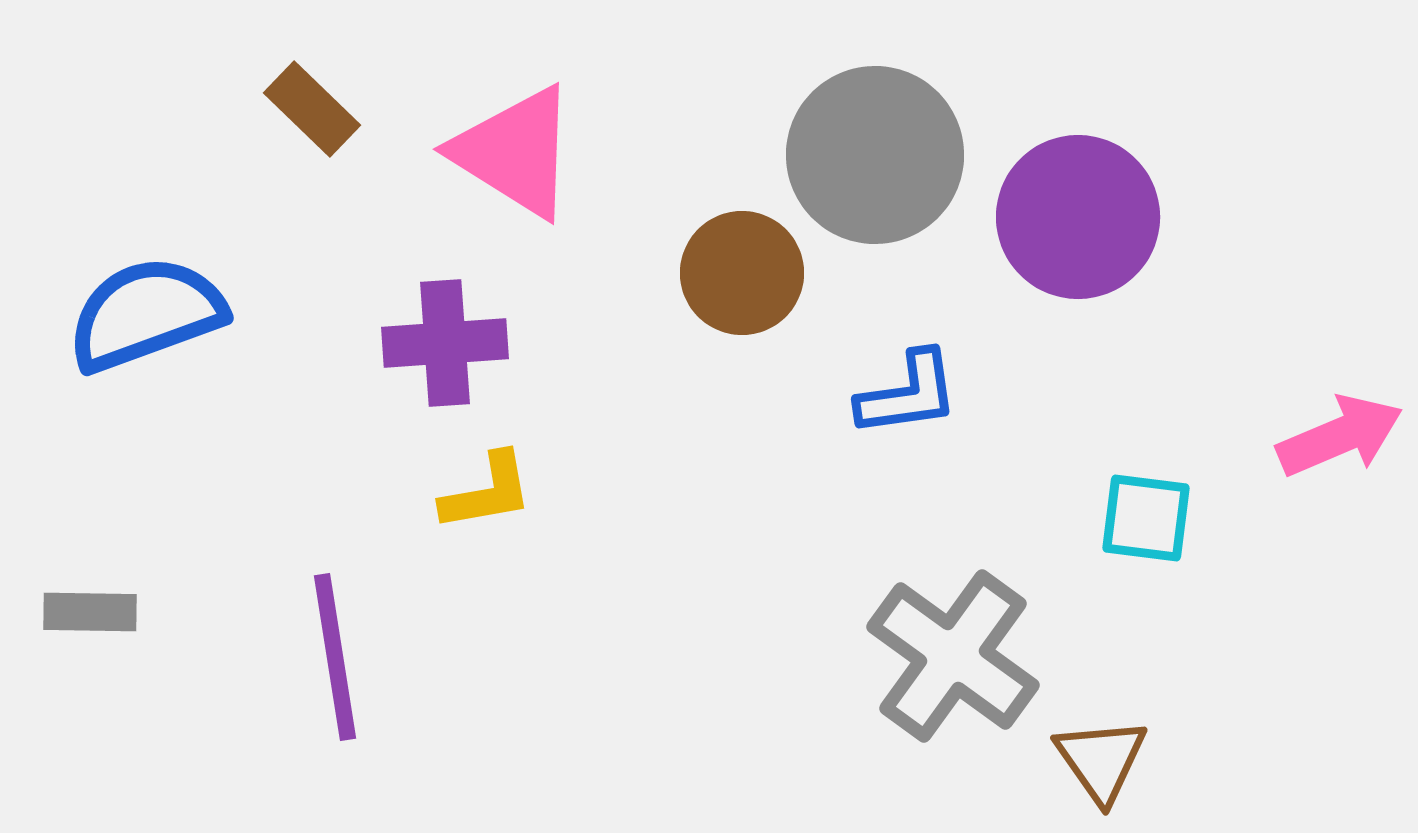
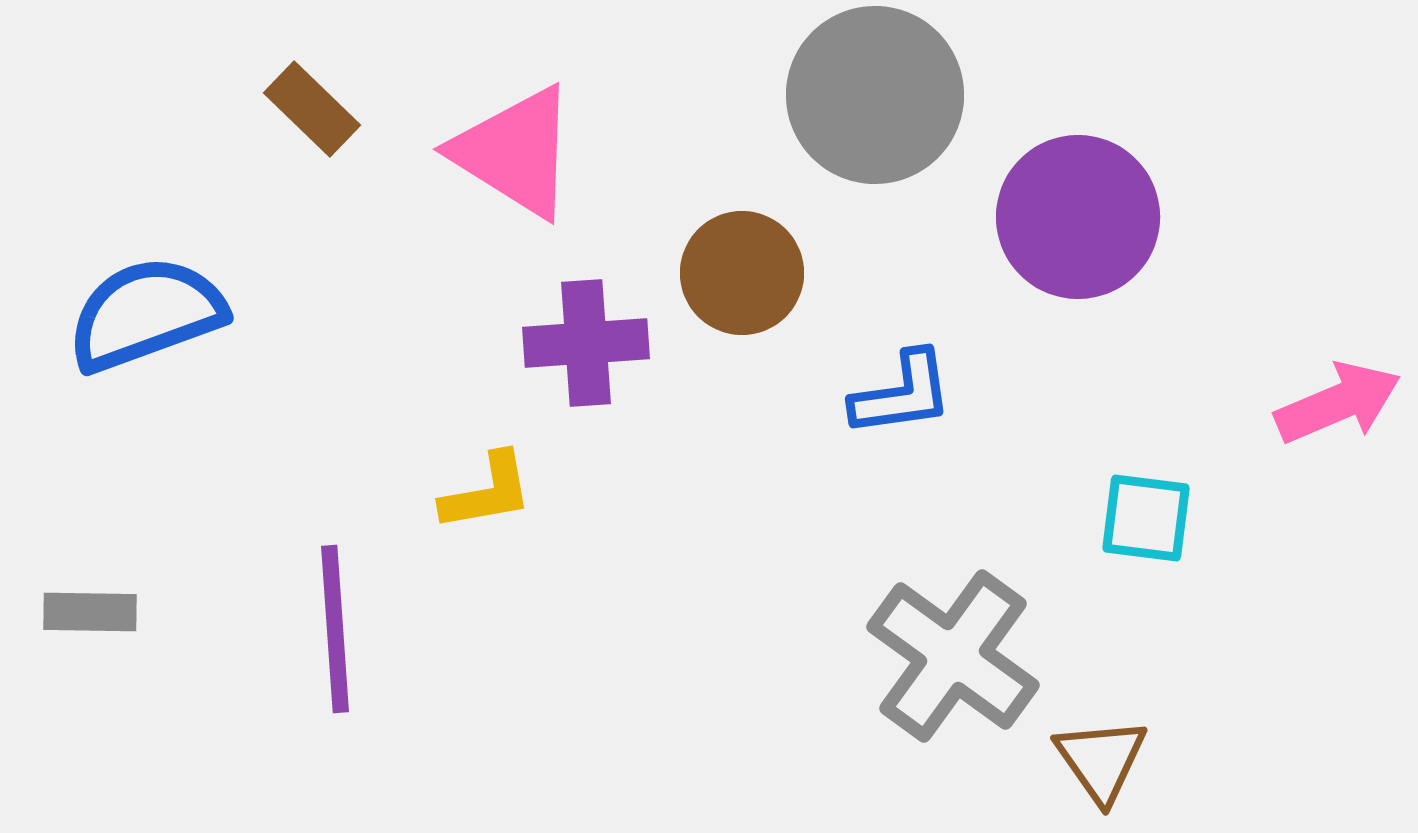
gray circle: moved 60 px up
purple cross: moved 141 px right
blue L-shape: moved 6 px left
pink arrow: moved 2 px left, 33 px up
purple line: moved 28 px up; rotated 5 degrees clockwise
